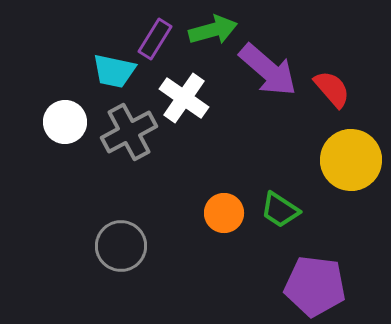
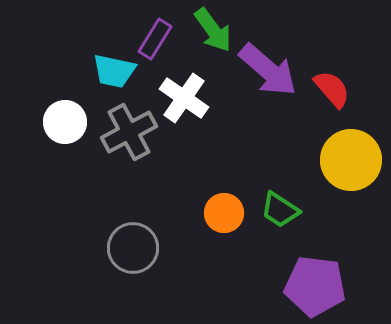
green arrow: rotated 69 degrees clockwise
gray circle: moved 12 px right, 2 px down
